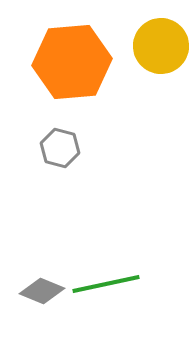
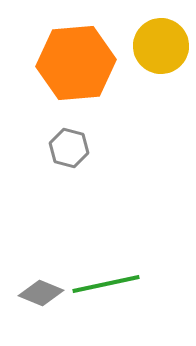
orange hexagon: moved 4 px right, 1 px down
gray hexagon: moved 9 px right
gray diamond: moved 1 px left, 2 px down
